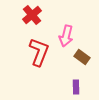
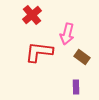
pink arrow: moved 1 px right, 2 px up
red L-shape: rotated 104 degrees counterclockwise
